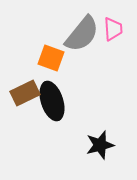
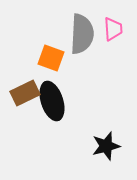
gray semicircle: rotated 36 degrees counterclockwise
black star: moved 6 px right, 1 px down
